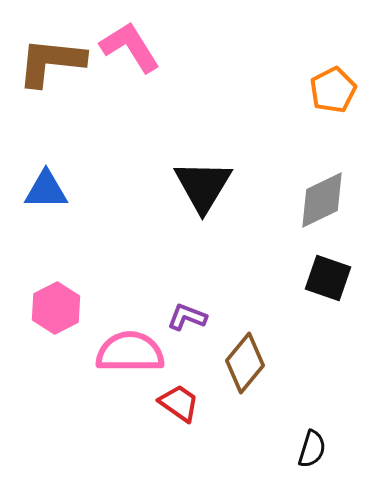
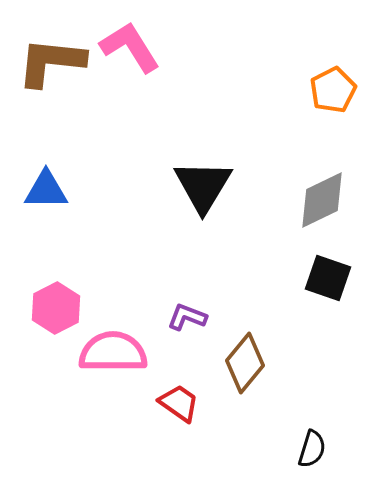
pink semicircle: moved 17 px left
